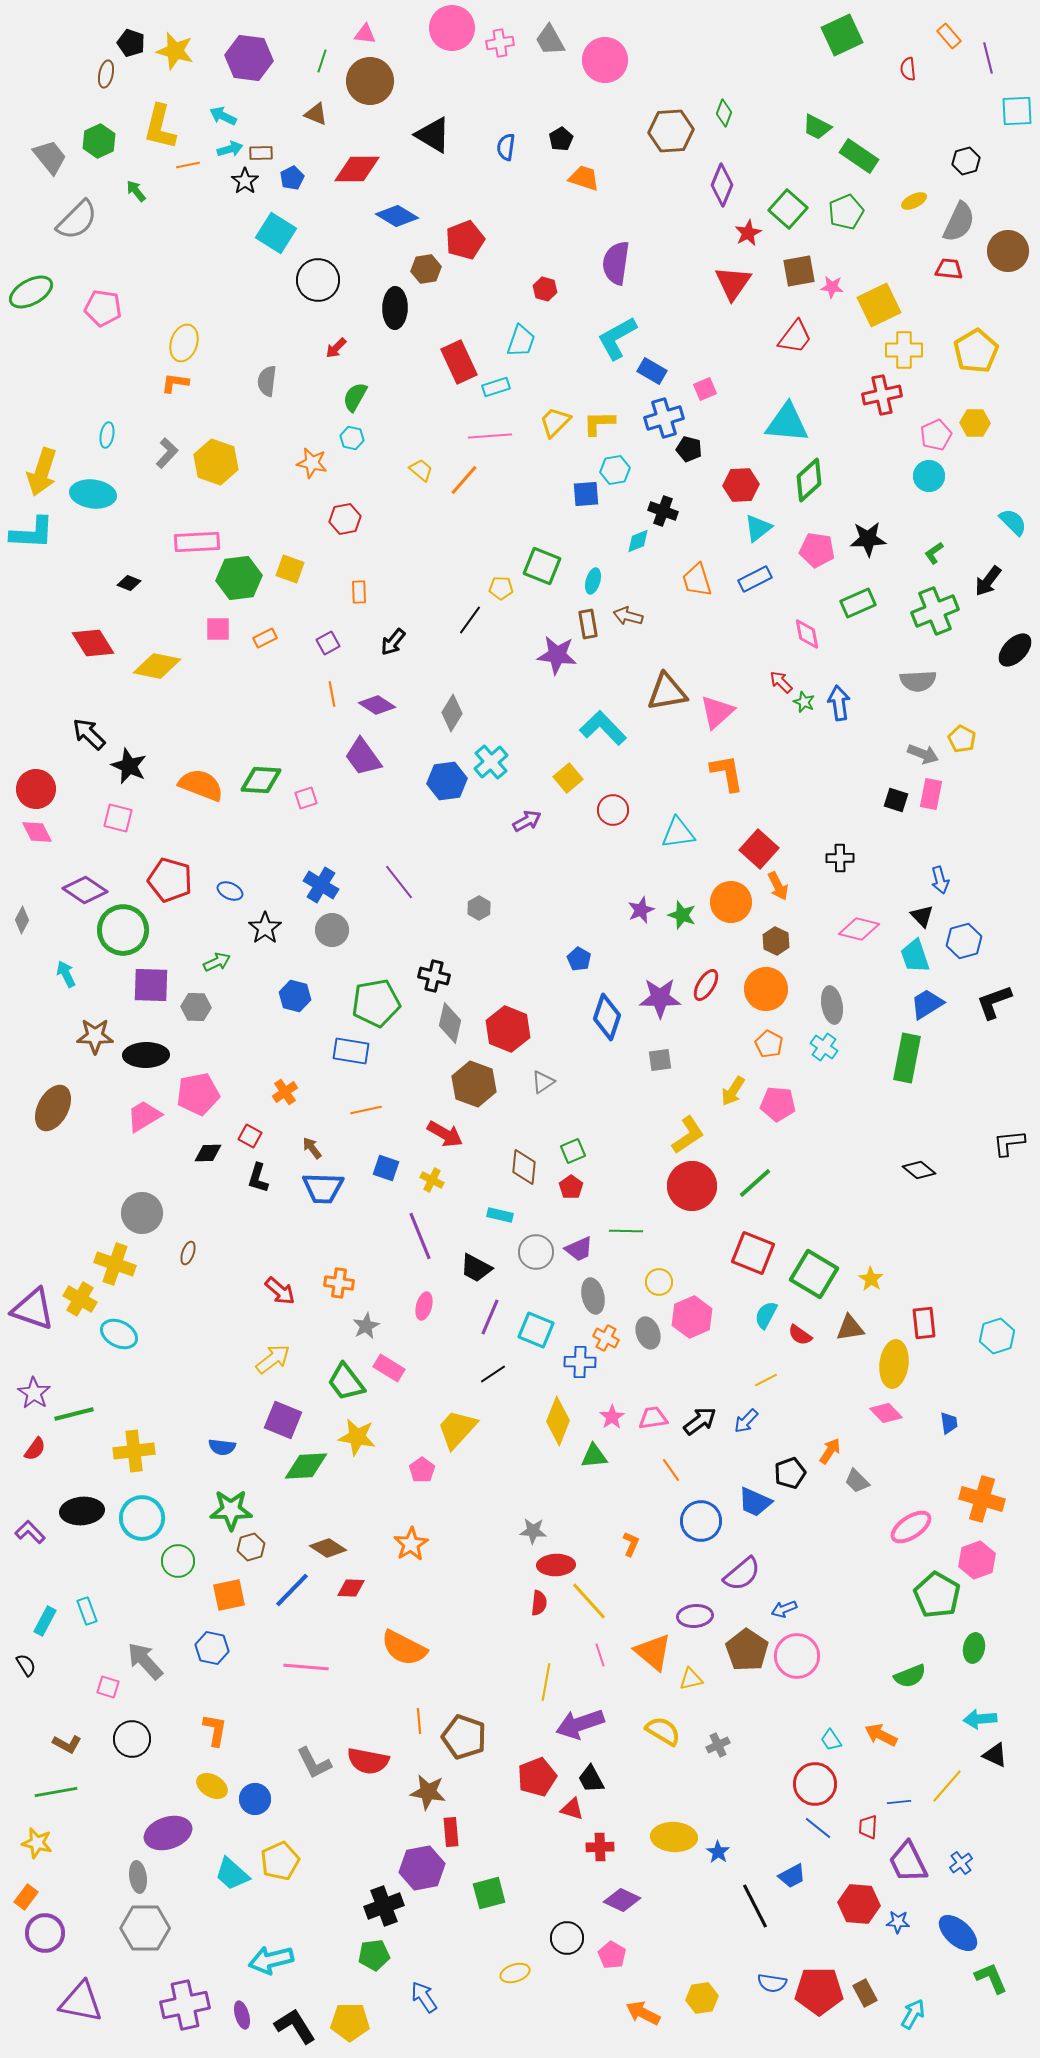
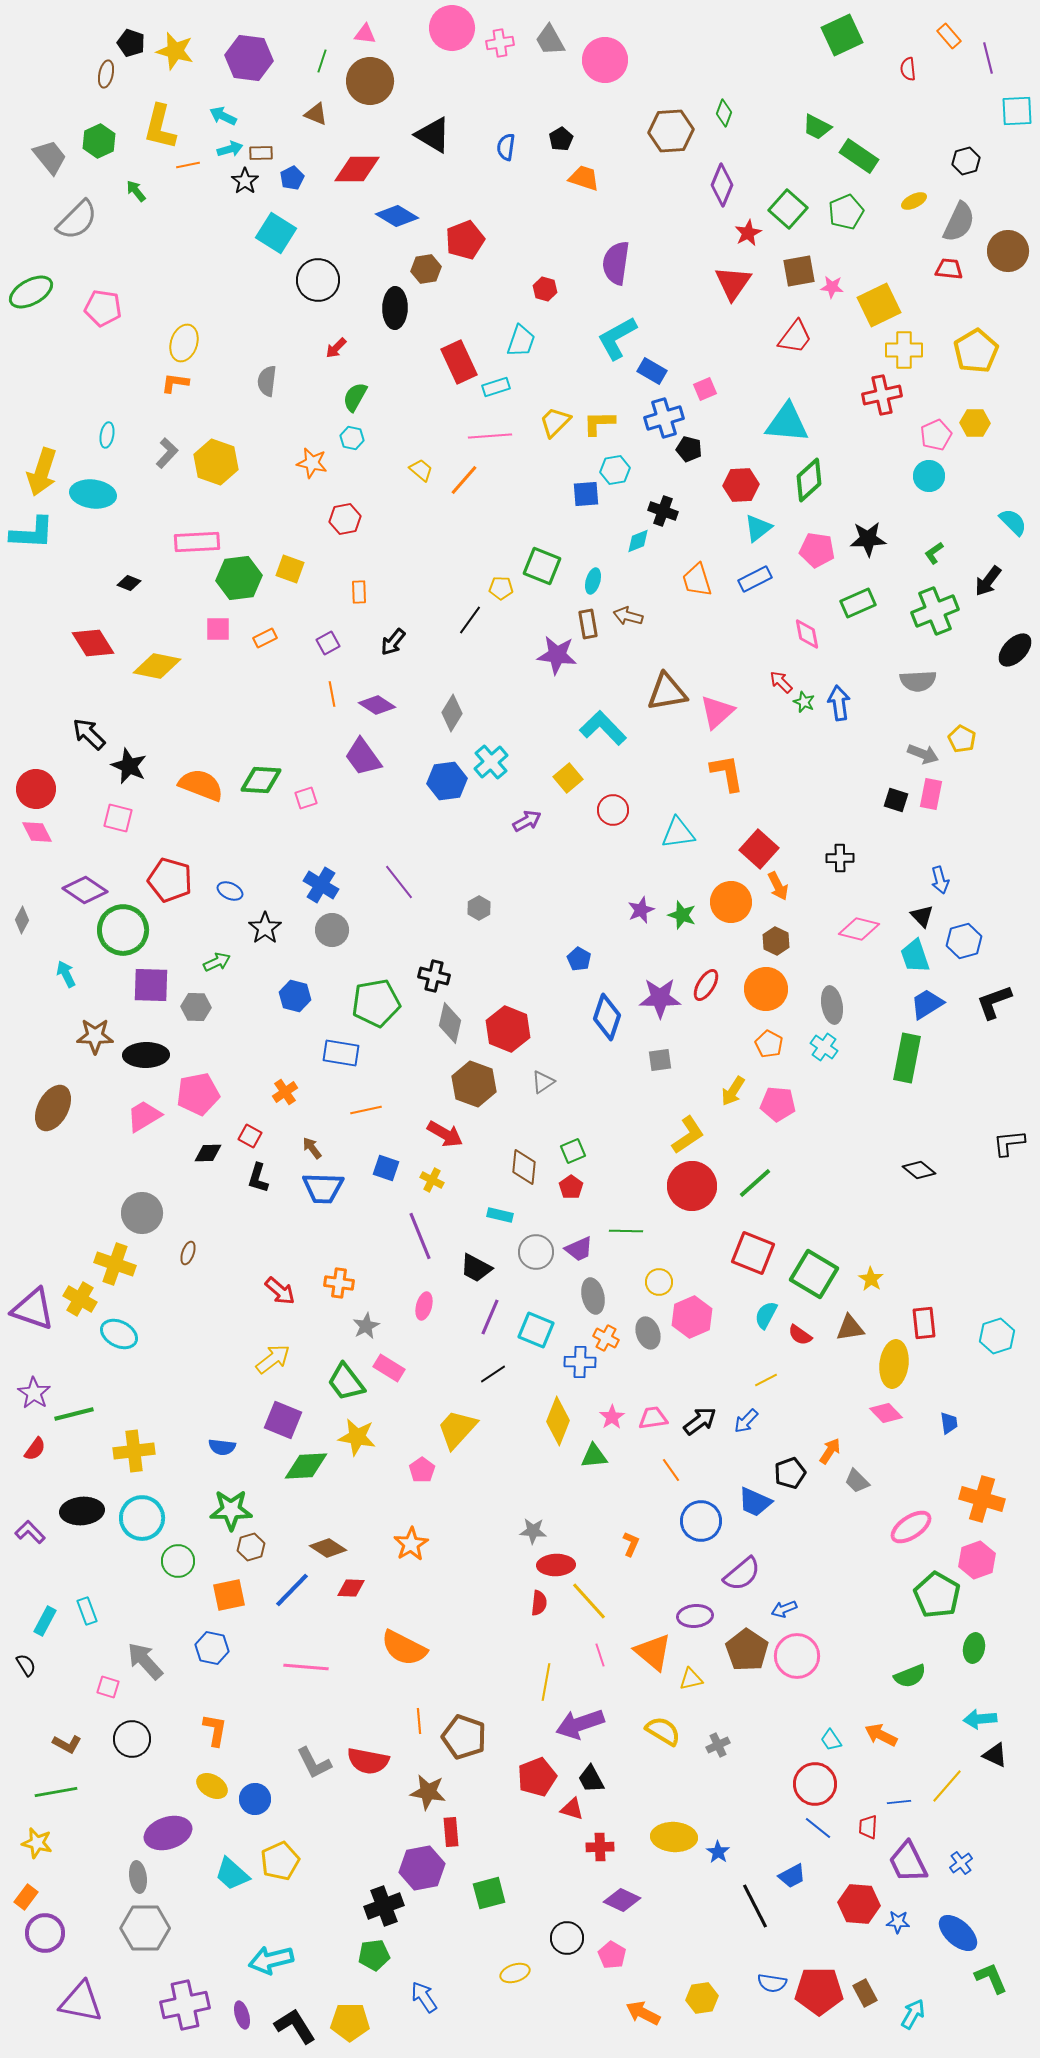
blue rectangle at (351, 1051): moved 10 px left, 2 px down
